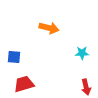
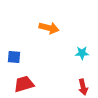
red arrow: moved 3 px left
